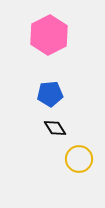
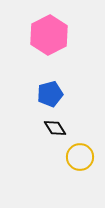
blue pentagon: rotated 10 degrees counterclockwise
yellow circle: moved 1 px right, 2 px up
